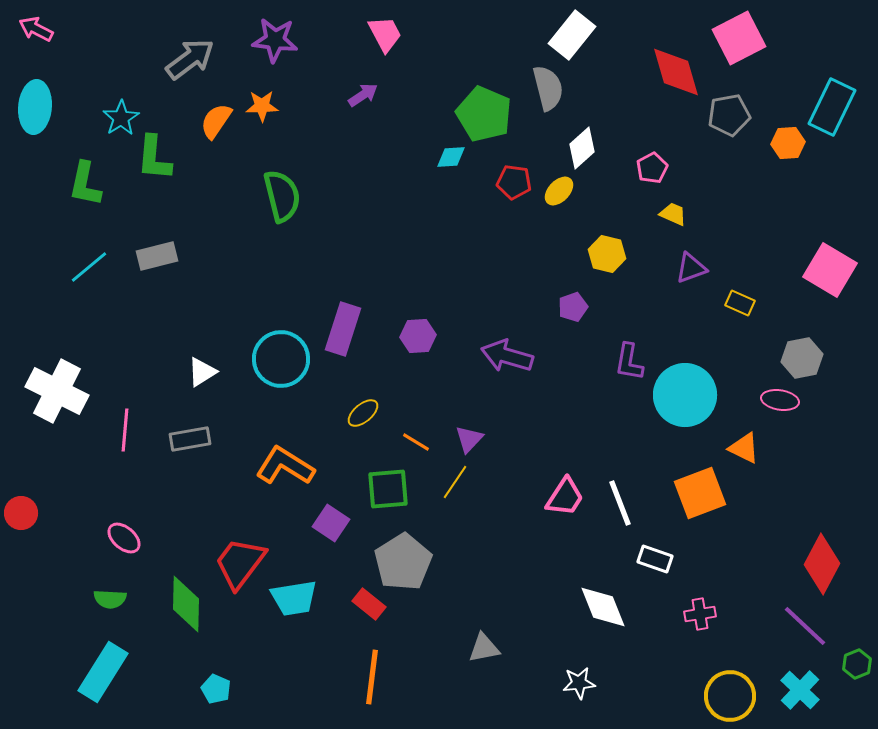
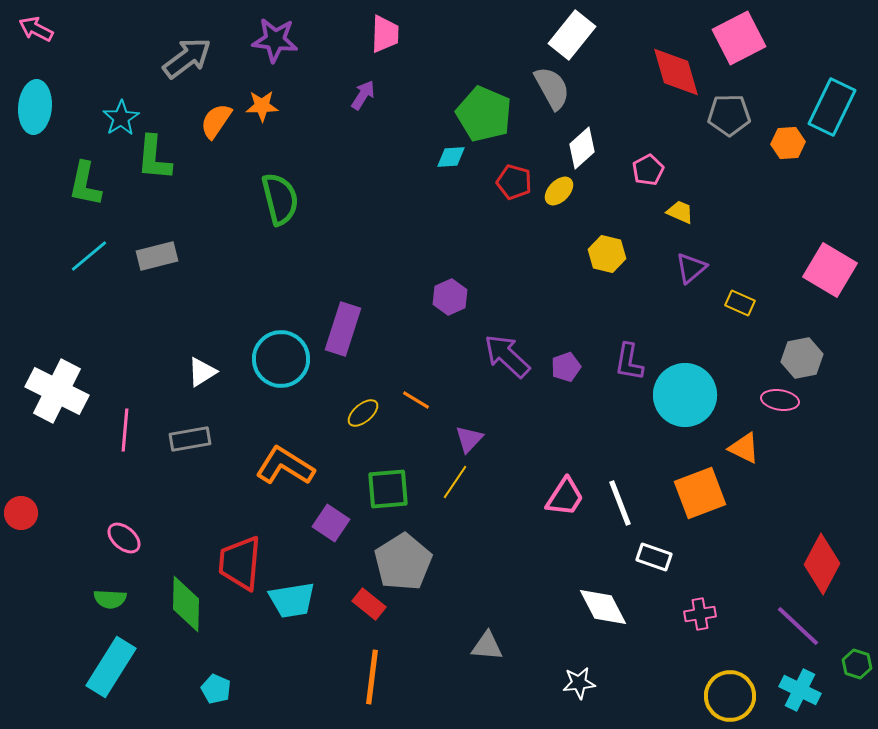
pink trapezoid at (385, 34): rotated 30 degrees clockwise
gray arrow at (190, 59): moved 3 px left, 1 px up
gray semicircle at (548, 88): moved 4 px right; rotated 15 degrees counterclockwise
purple arrow at (363, 95): rotated 24 degrees counterclockwise
gray pentagon at (729, 115): rotated 9 degrees clockwise
pink pentagon at (652, 168): moved 4 px left, 2 px down
red pentagon at (514, 182): rotated 8 degrees clockwise
green semicircle at (282, 196): moved 2 px left, 3 px down
yellow trapezoid at (673, 214): moved 7 px right, 2 px up
cyan line at (89, 267): moved 11 px up
purple triangle at (691, 268): rotated 20 degrees counterclockwise
purple pentagon at (573, 307): moved 7 px left, 60 px down
purple hexagon at (418, 336): moved 32 px right, 39 px up; rotated 20 degrees counterclockwise
purple arrow at (507, 356): rotated 27 degrees clockwise
orange line at (416, 442): moved 42 px up
white rectangle at (655, 559): moved 1 px left, 2 px up
red trapezoid at (240, 563): rotated 32 degrees counterclockwise
cyan trapezoid at (294, 598): moved 2 px left, 2 px down
white diamond at (603, 607): rotated 6 degrees counterclockwise
purple line at (805, 626): moved 7 px left
gray triangle at (484, 648): moved 3 px right, 2 px up; rotated 16 degrees clockwise
green hexagon at (857, 664): rotated 20 degrees counterclockwise
cyan rectangle at (103, 672): moved 8 px right, 5 px up
cyan cross at (800, 690): rotated 18 degrees counterclockwise
